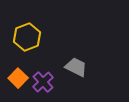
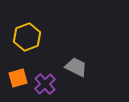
orange square: rotated 30 degrees clockwise
purple cross: moved 2 px right, 2 px down
